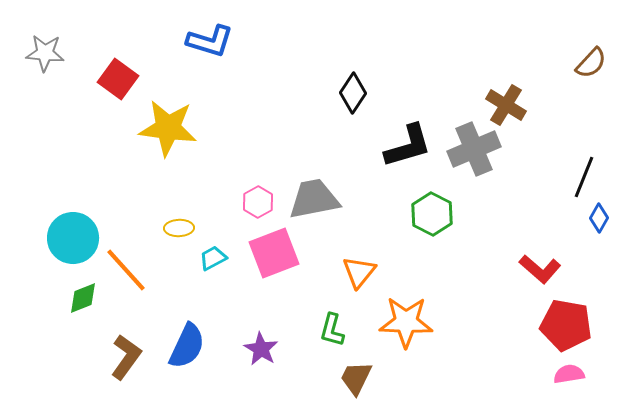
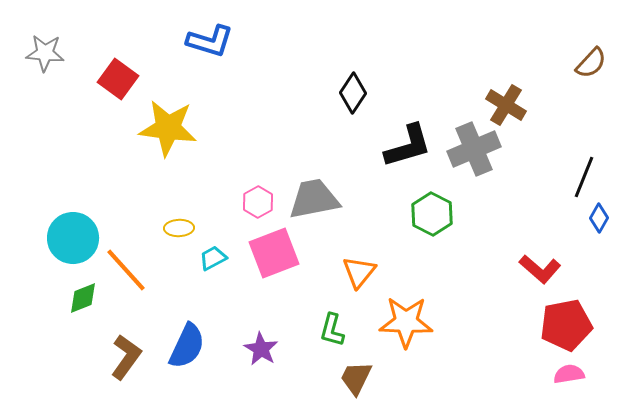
red pentagon: rotated 21 degrees counterclockwise
